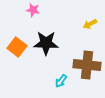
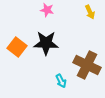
pink star: moved 14 px right
yellow arrow: moved 12 px up; rotated 88 degrees counterclockwise
brown cross: rotated 20 degrees clockwise
cyan arrow: rotated 64 degrees counterclockwise
